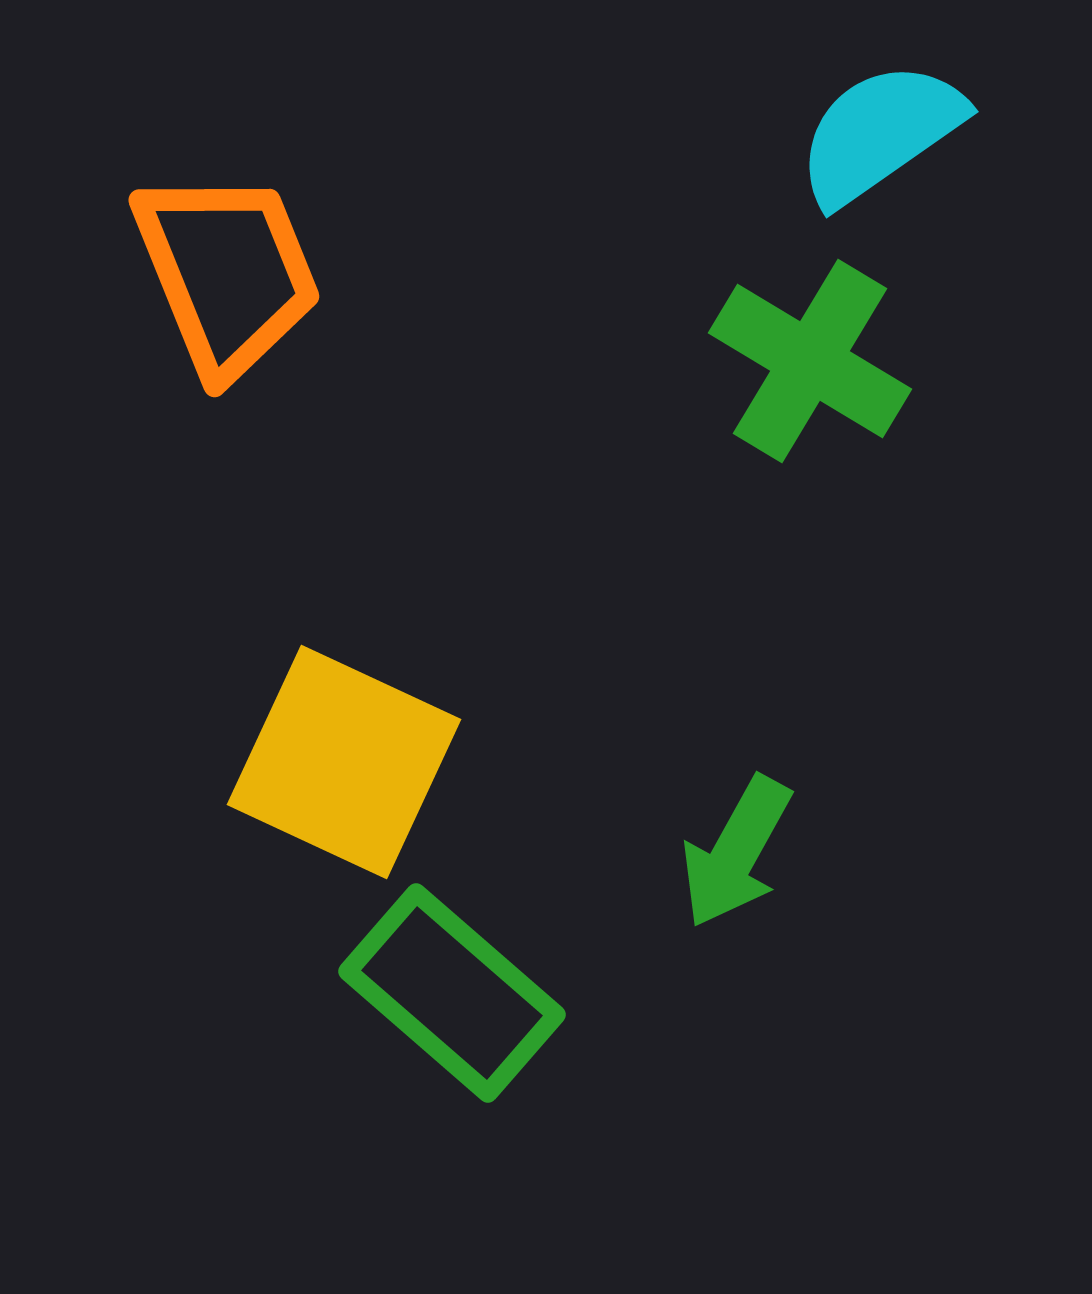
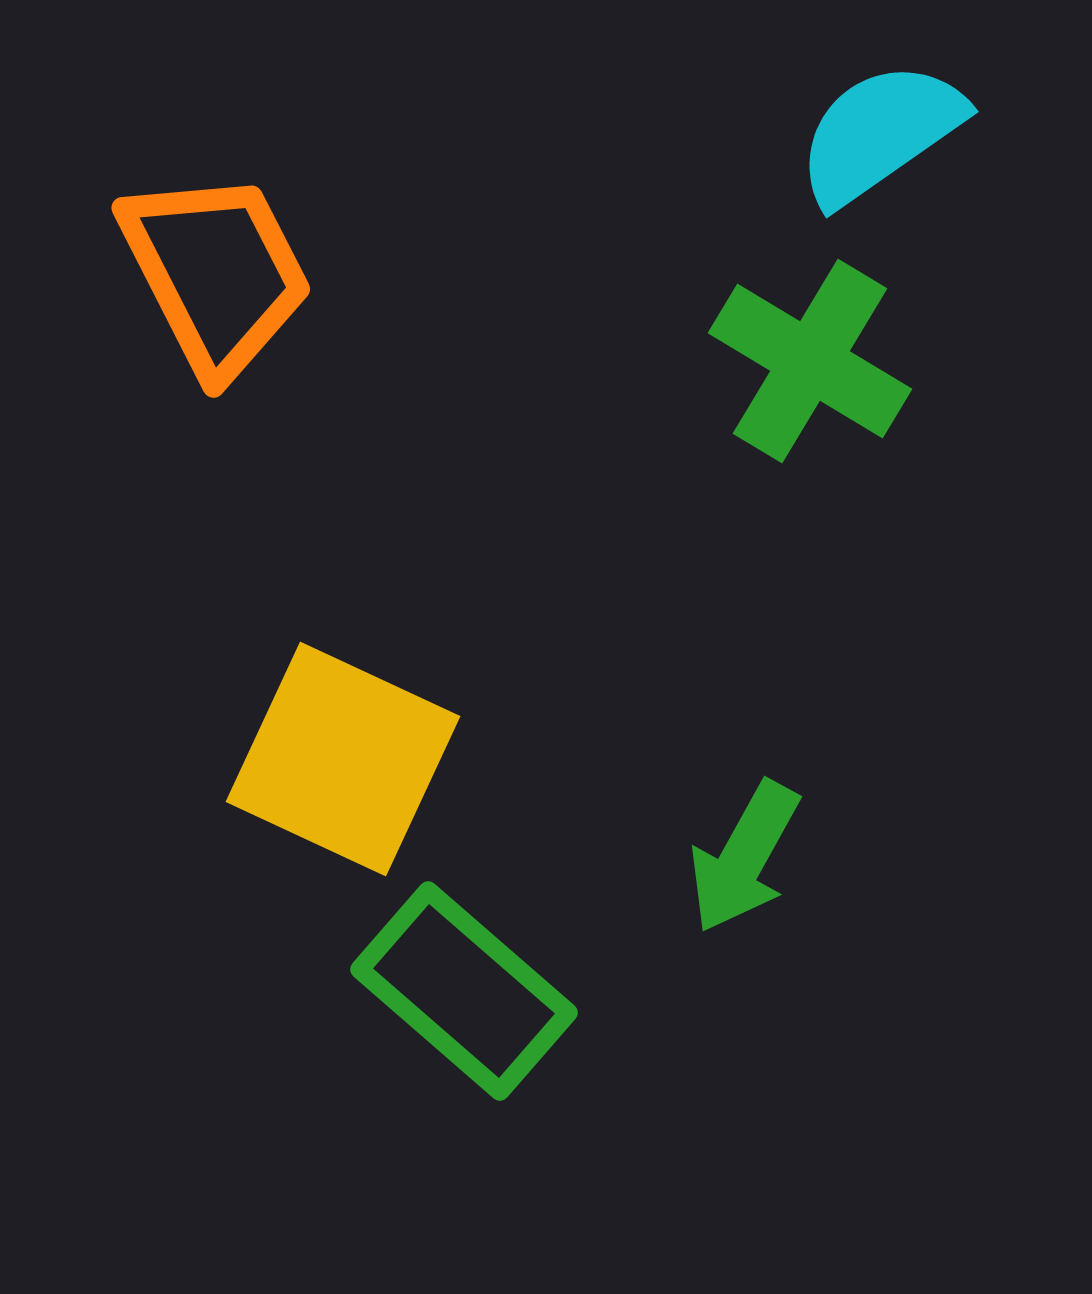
orange trapezoid: moved 11 px left; rotated 5 degrees counterclockwise
yellow square: moved 1 px left, 3 px up
green arrow: moved 8 px right, 5 px down
green rectangle: moved 12 px right, 2 px up
